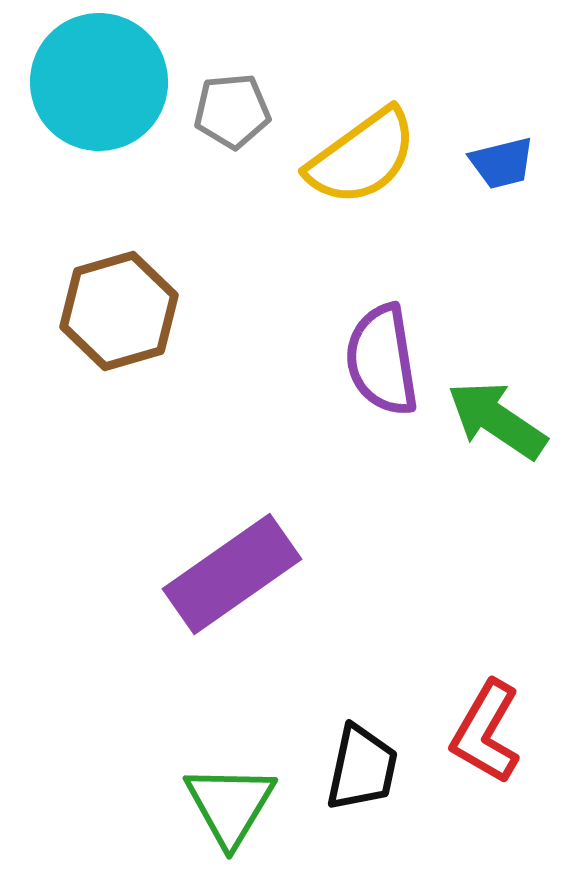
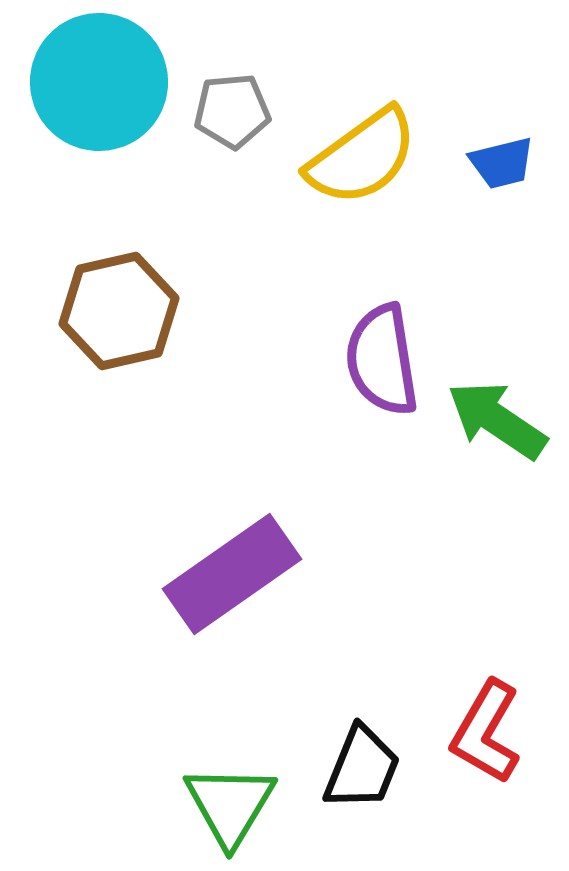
brown hexagon: rotated 3 degrees clockwise
black trapezoid: rotated 10 degrees clockwise
